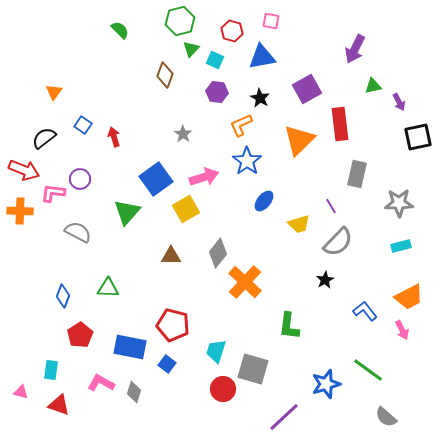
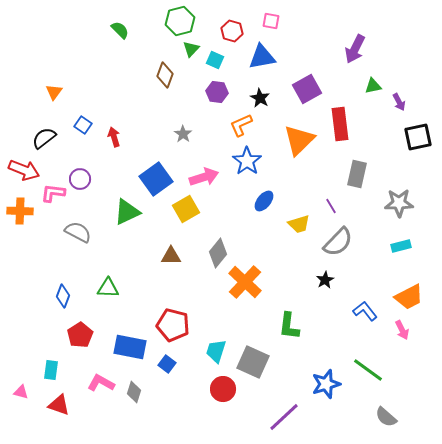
green triangle at (127, 212): rotated 24 degrees clockwise
gray square at (253, 369): moved 7 px up; rotated 8 degrees clockwise
